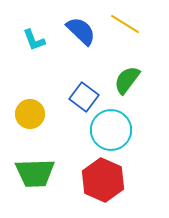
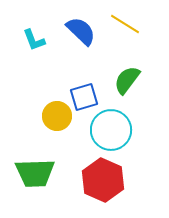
blue square: rotated 36 degrees clockwise
yellow circle: moved 27 px right, 2 px down
